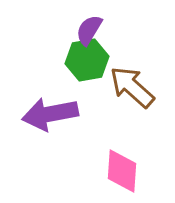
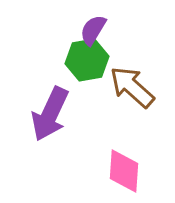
purple semicircle: moved 4 px right
purple arrow: rotated 54 degrees counterclockwise
pink diamond: moved 2 px right
